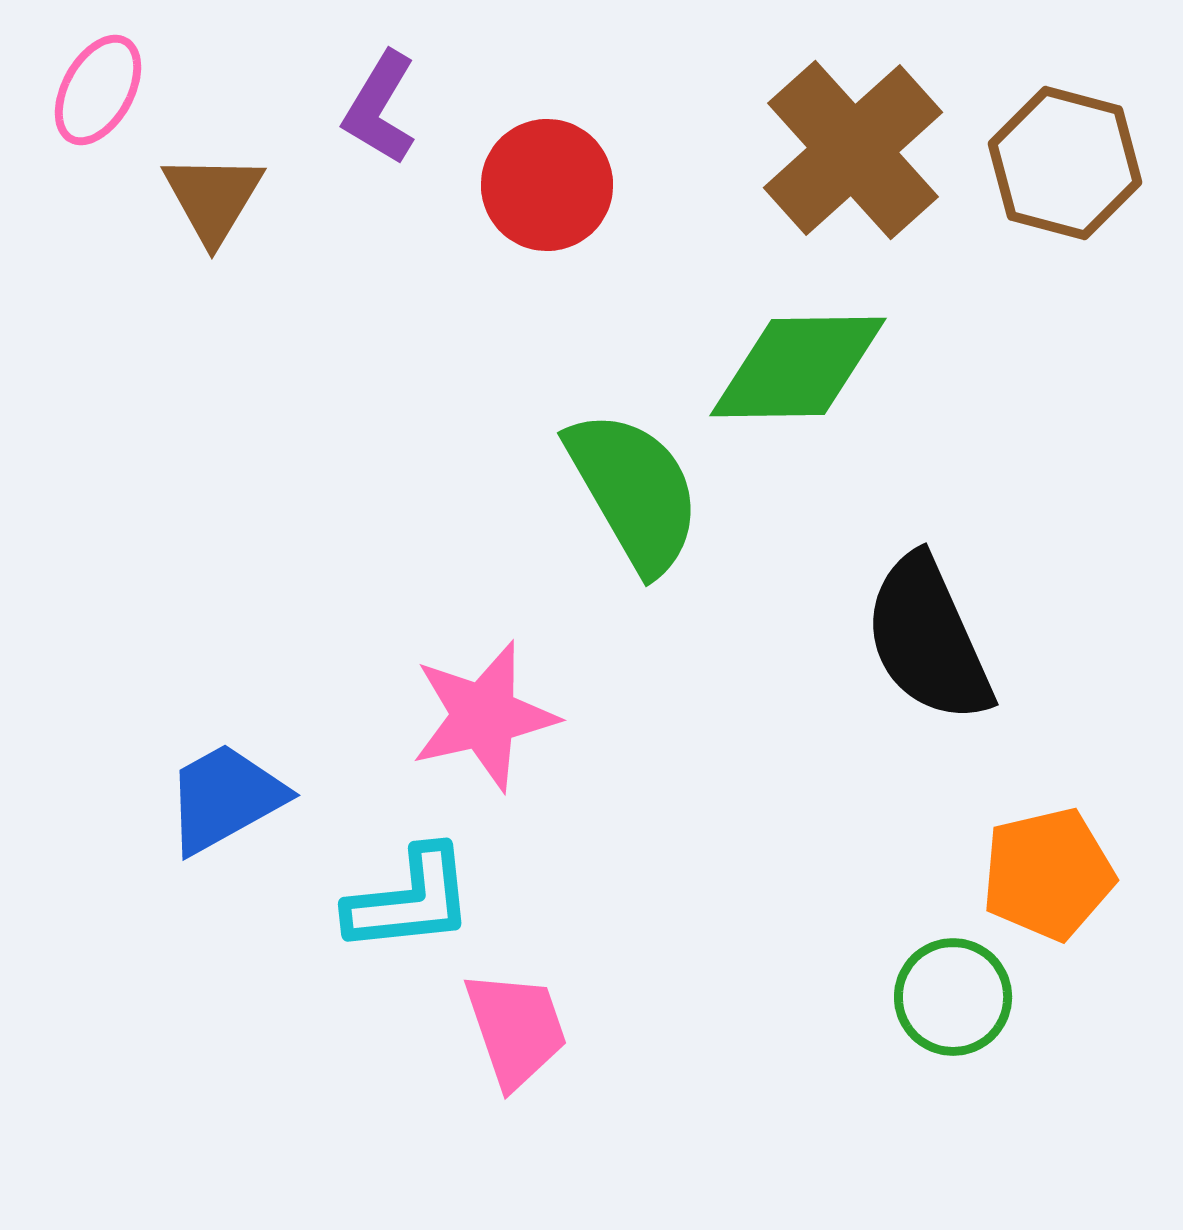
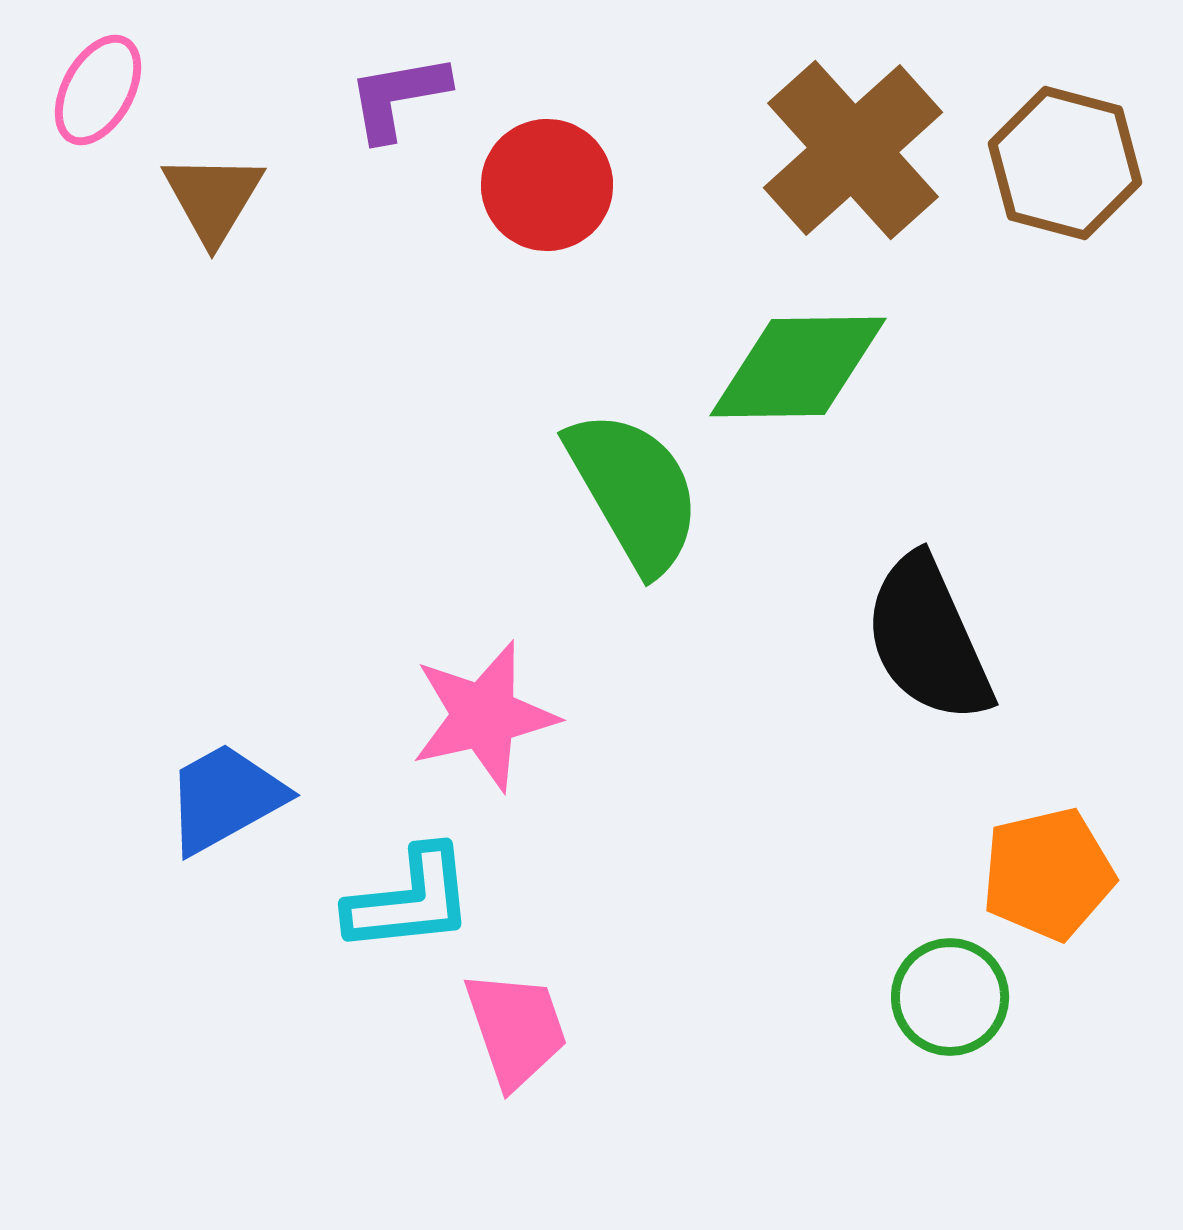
purple L-shape: moved 18 px right, 11 px up; rotated 49 degrees clockwise
green circle: moved 3 px left
